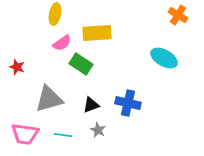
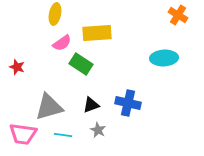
cyan ellipse: rotated 32 degrees counterclockwise
gray triangle: moved 8 px down
pink trapezoid: moved 2 px left
